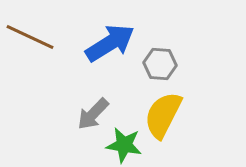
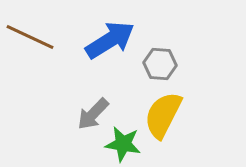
blue arrow: moved 3 px up
green star: moved 1 px left, 1 px up
